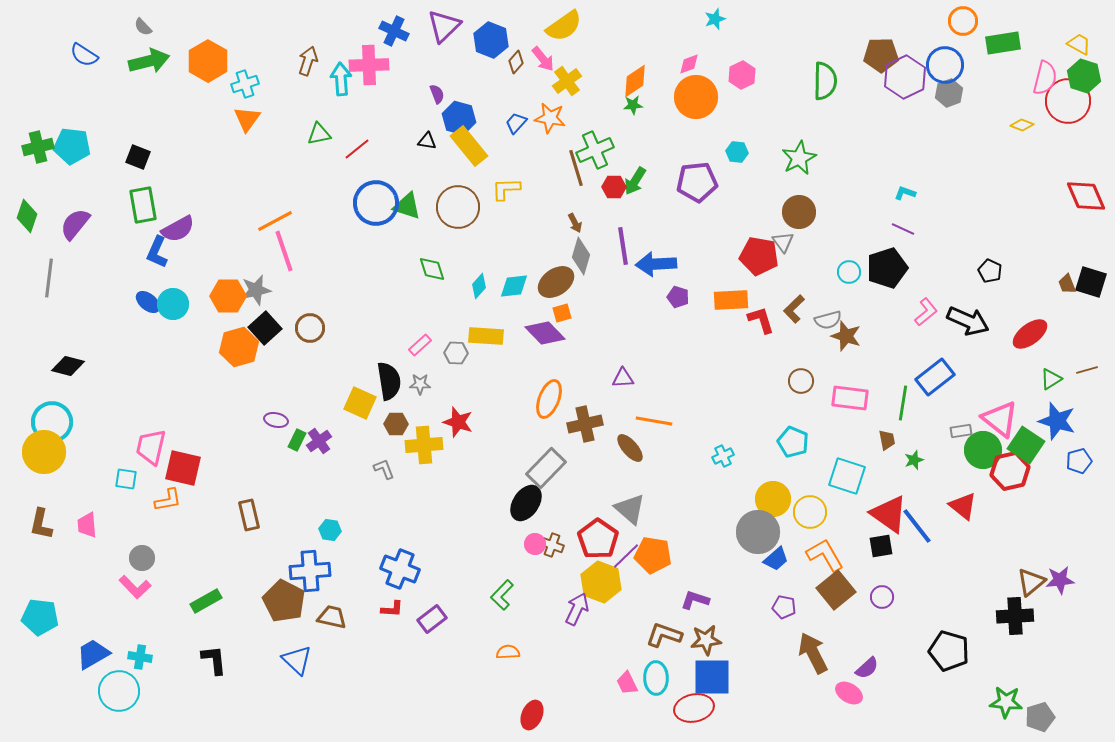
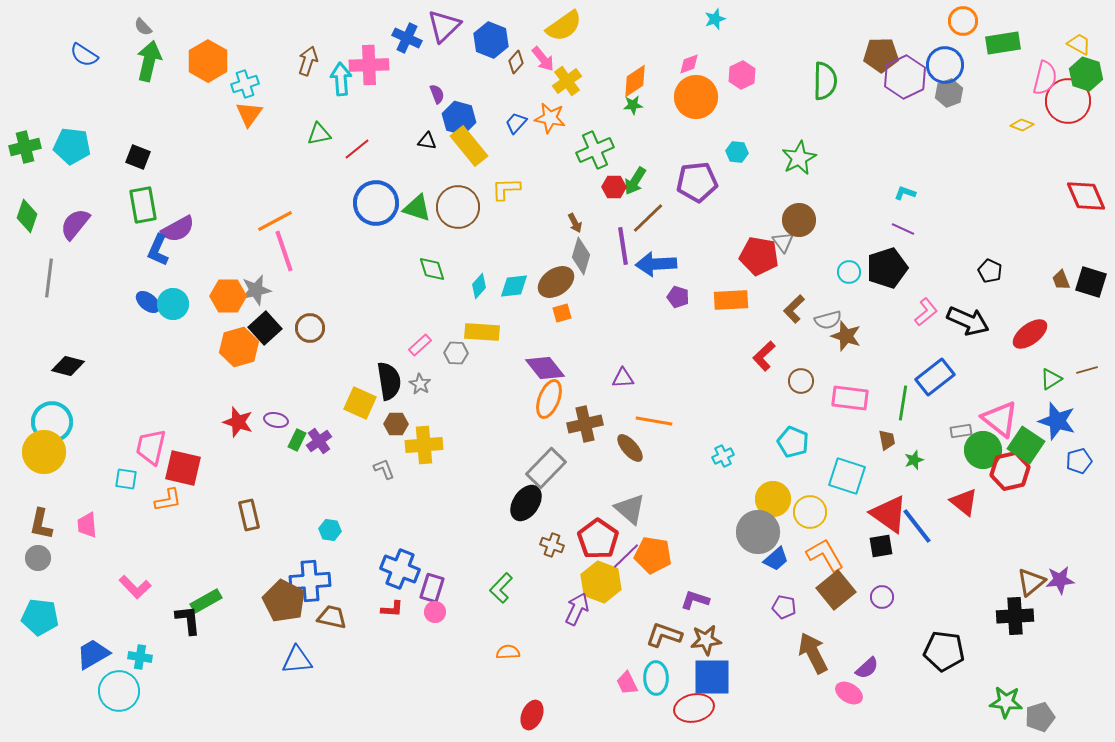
blue cross at (394, 31): moved 13 px right, 7 px down
green arrow at (149, 61): rotated 63 degrees counterclockwise
green hexagon at (1084, 76): moved 2 px right, 2 px up
orange triangle at (247, 119): moved 2 px right, 5 px up
green cross at (38, 147): moved 13 px left
brown line at (576, 168): moved 72 px right, 50 px down; rotated 63 degrees clockwise
green triangle at (407, 206): moved 10 px right, 2 px down
brown circle at (799, 212): moved 8 px down
blue L-shape at (157, 252): moved 1 px right, 2 px up
brown trapezoid at (1067, 284): moved 6 px left, 4 px up
red L-shape at (761, 320): moved 3 px right, 36 px down; rotated 116 degrees counterclockwise
purple diamond at (545, 333): moved 35 px down; rotated 6 degrees clockwise
yellow rectangle at (486, 336): moved 4 px left, 4 px up
gray star at (420, 384): rotated 30 degrees clockwise
red star at (458, 422): moved 220 px left
red triangle at (963, 506): moved 1 px right, 4 px up
pink circle at (535, 544): moved 100 px left, 68 px down
gray circle at (142, 558): moved 104 px left
blue cross at (310, 571): moved 10 px down
green L-shape at (502, 595): moved 1 px left, 7 px up
purple rectangle at (432, 619): moved 31 px up; rotated 36 degrees counterclockwise
black pentagon at (949, 651): moved 5 px left; rotated 9 degrees counterclockwise
black L-shape at (214, 660): moved 26 px left, 40 px up
blue triangle at (297, 660): rotated 48 degrees counterclockwise
